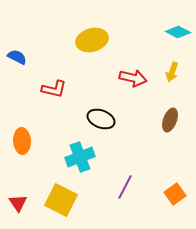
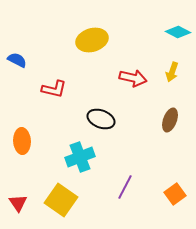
blue semicircle: moved 3 px down
yellow square: rotated 8 degrees clockwise
